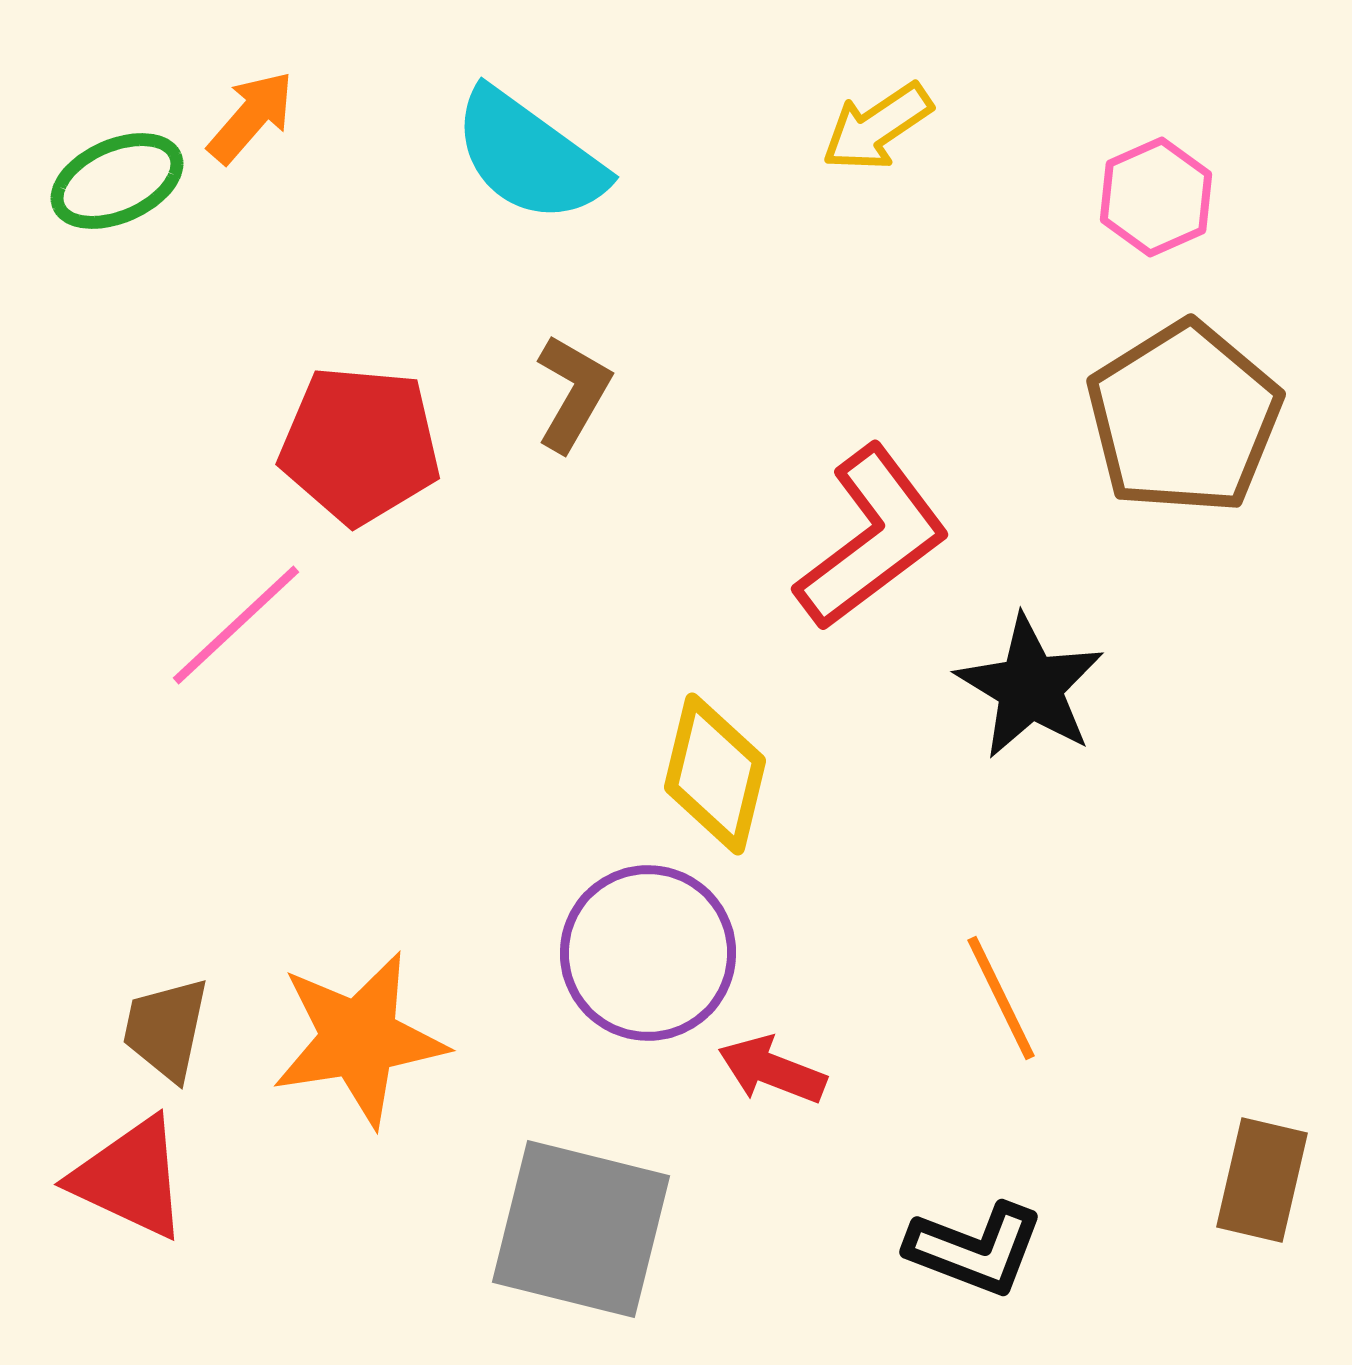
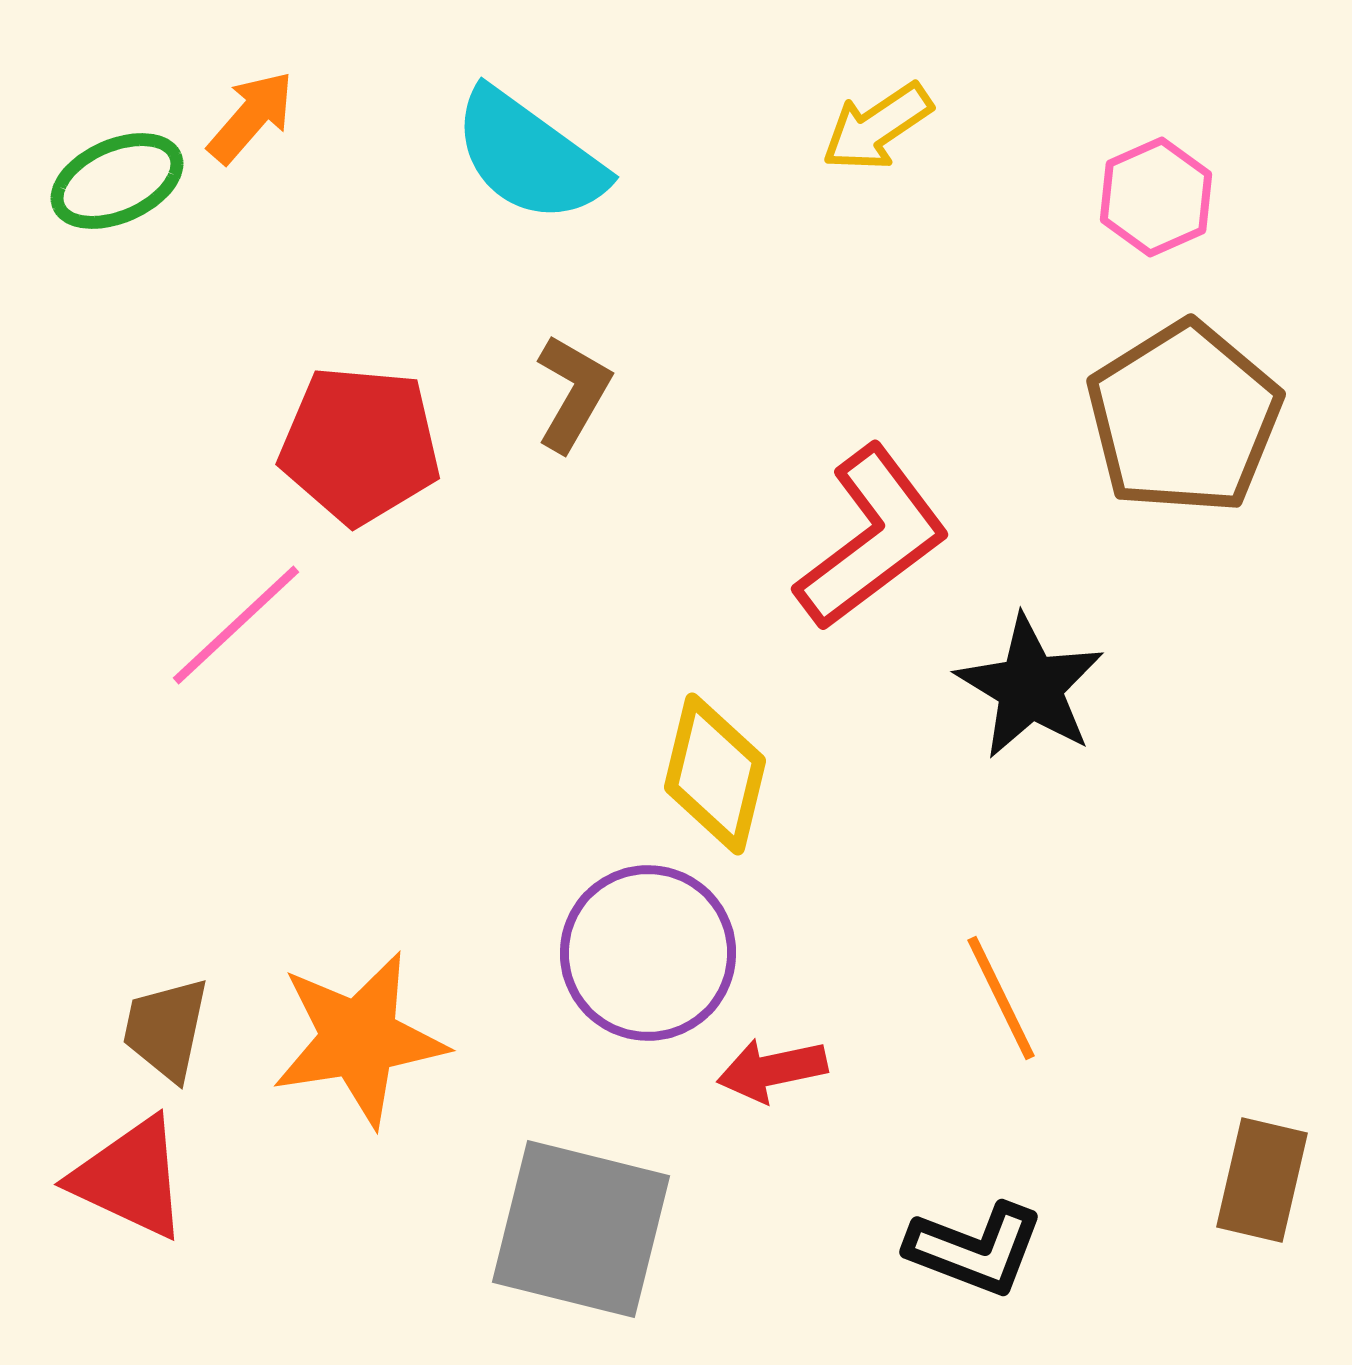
red arrow: rotated 33 degrees counterclockwise
